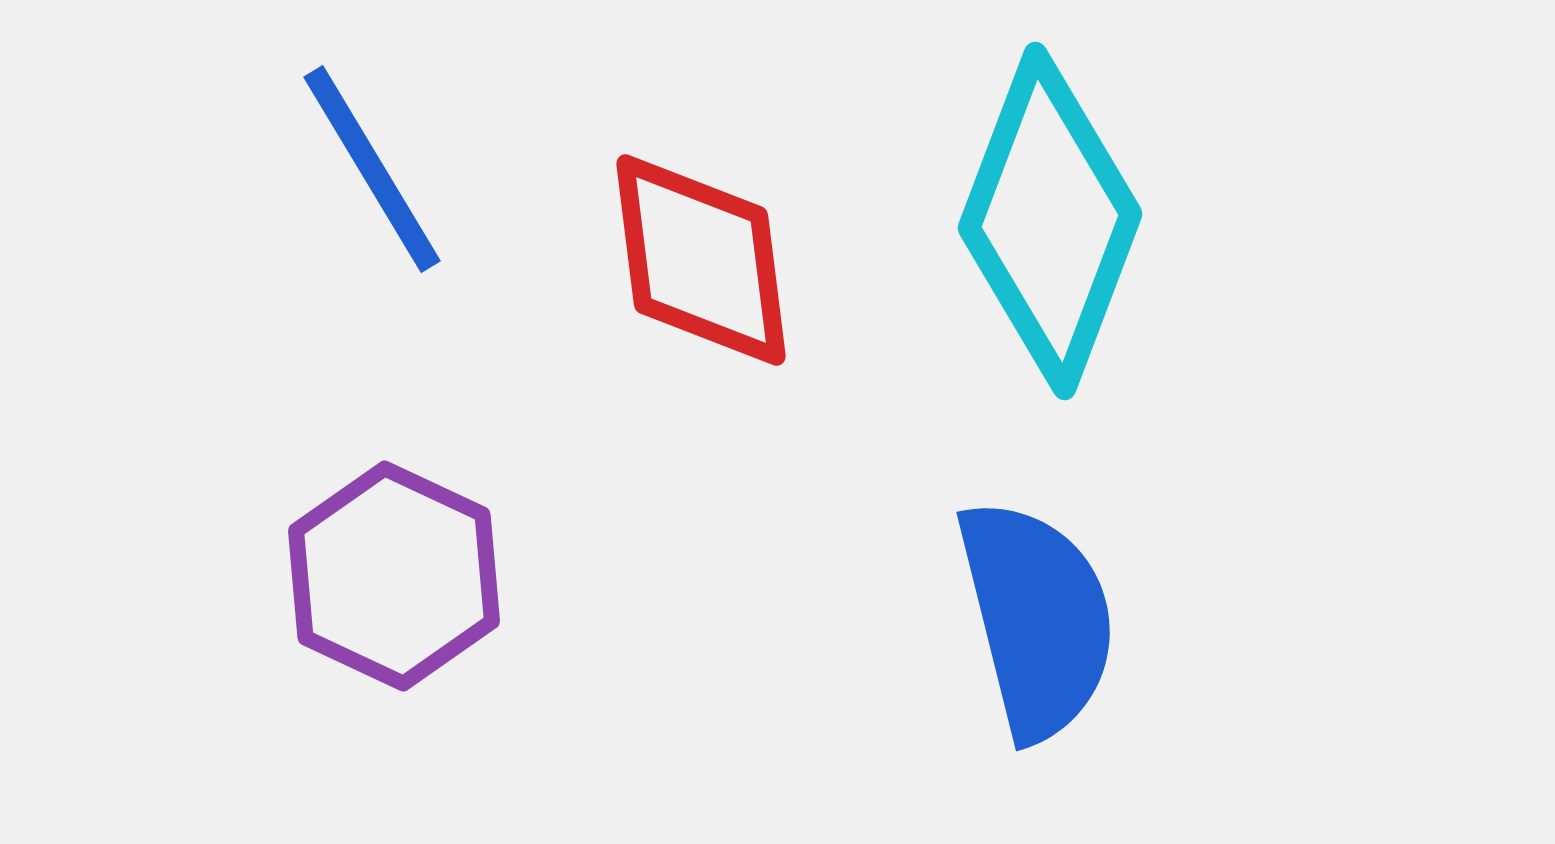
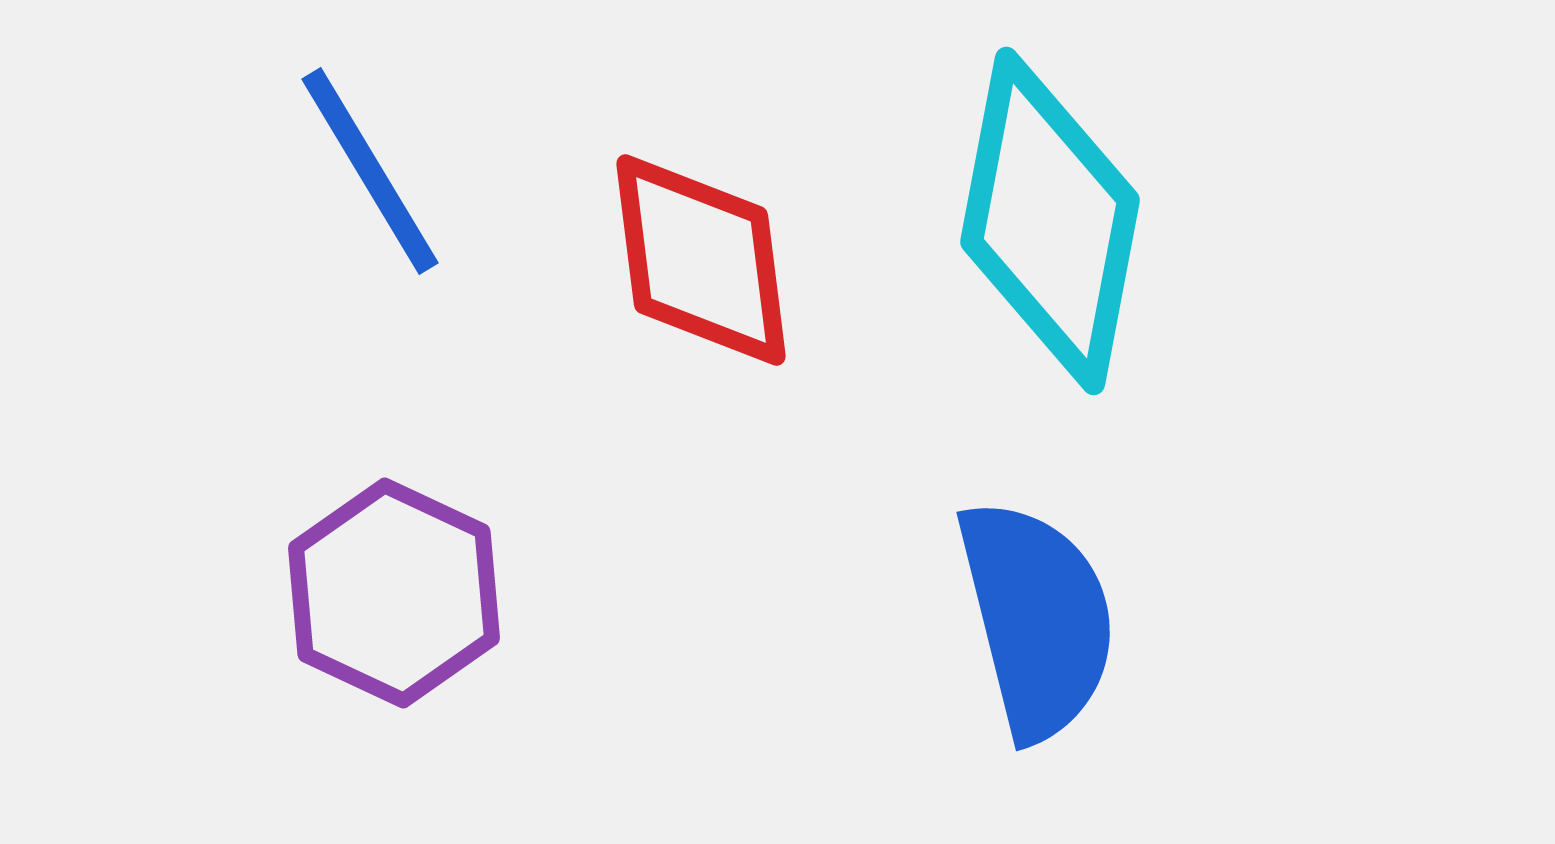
blue line: moved 2 px left, 2 px down
cyan diamond: rotated 10 degrees counterclockwise
purple hexagon: moved 17 px down
